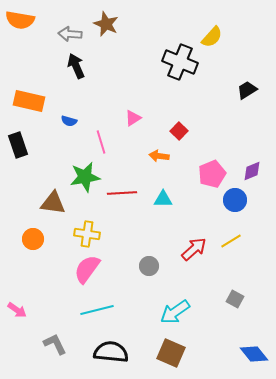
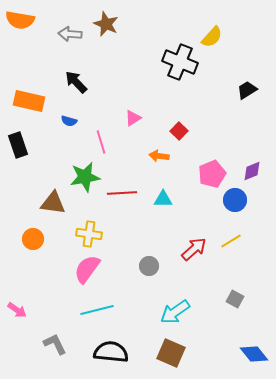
black arrow: moved 16 px down; rotated 20 degrees counterclockwise
yellow cross: moved 2 px right
